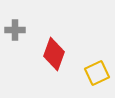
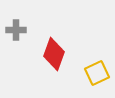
gray cross: moved 1 px right
